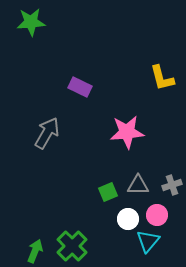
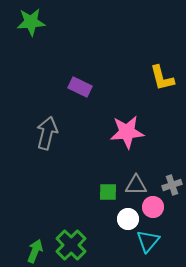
gray arrow: rotated 16 degrees counterclockwise
gray triangle: moved 2 px left
green square: rotated 24 degrees clockwise
pink circle: moved 4 px left, 8 px up
green cross: moved 1 px left, 1 px up
